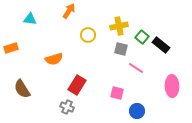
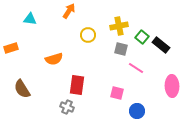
red rectangle: rotated 24 degrees counterclockwise
